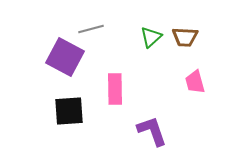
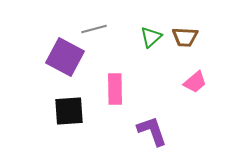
gray line: moved 3 px right
pink trapezoid: rotated 115 degrees counterclockwise
